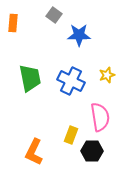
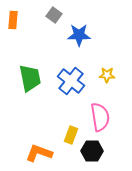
orange rectangle: moved 3 px up
yellow star: rotated 21 degrees clockwise
blue cross: rotated 12 degrees clockwise
orange L-shape: moved 5 px right, 1 px down; rotated 84 degrees clockwise
